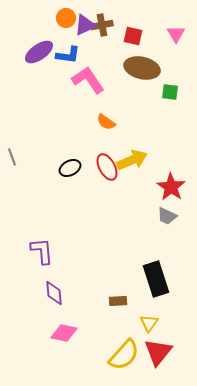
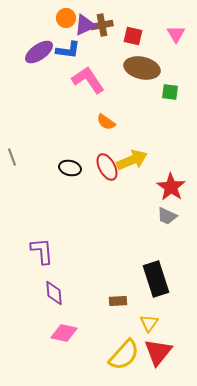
blue L-shape: moved 5 px up
black ellipse: rotated 40 degrees clockwise
